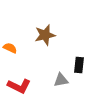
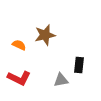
orange semicircle: moved 9 px right, 3 px up
red L-shape: moved 8 px up
